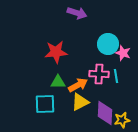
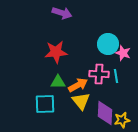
purple arrow: moved 15 px left
yellow triangle: moved 1 px right, 1 px up; rotated 42 degrees counterclockwise
